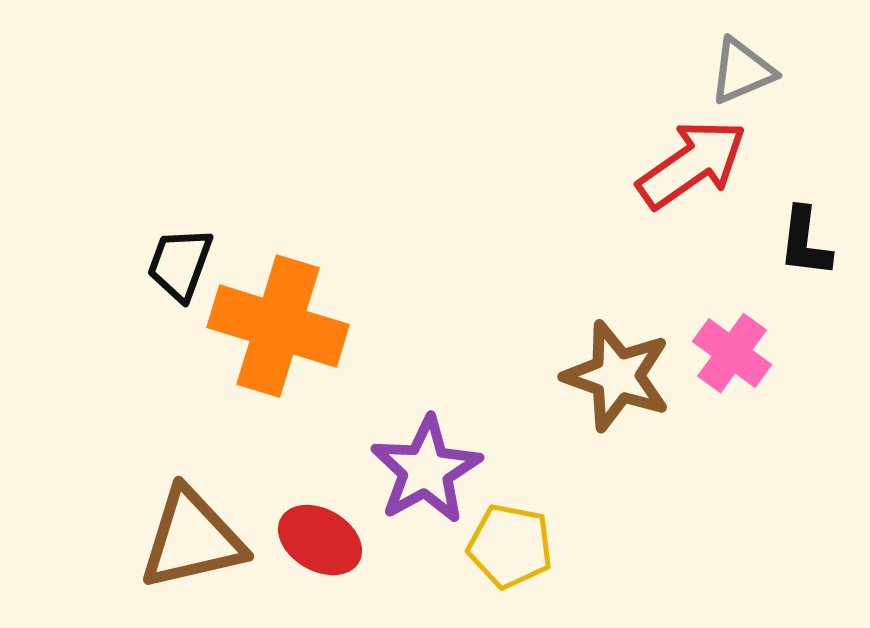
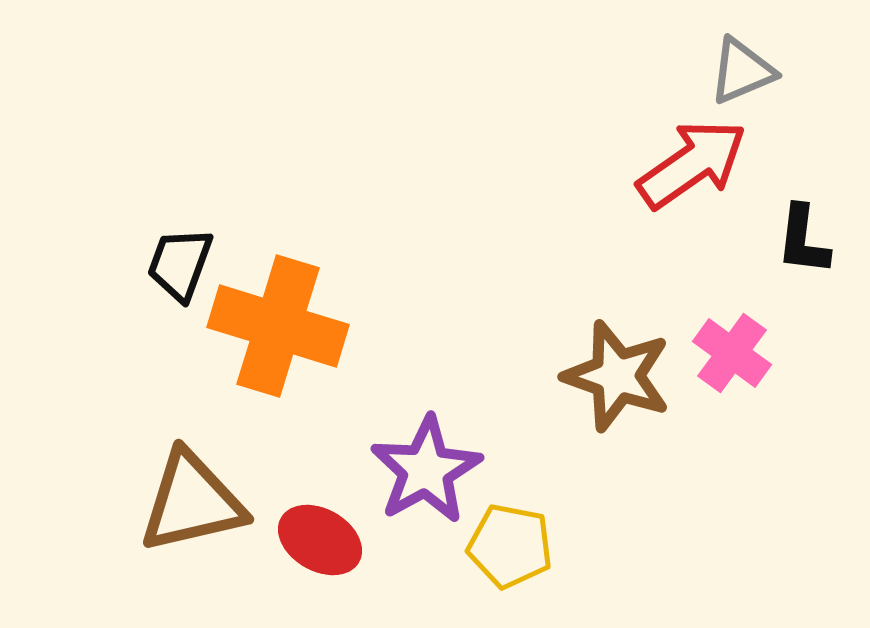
black L-shape: moved 2 px left, 2 px up
brown triangle: moved 37 px up
